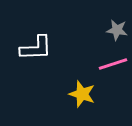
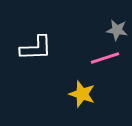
pink line: moved 8 px left, 6 px up
